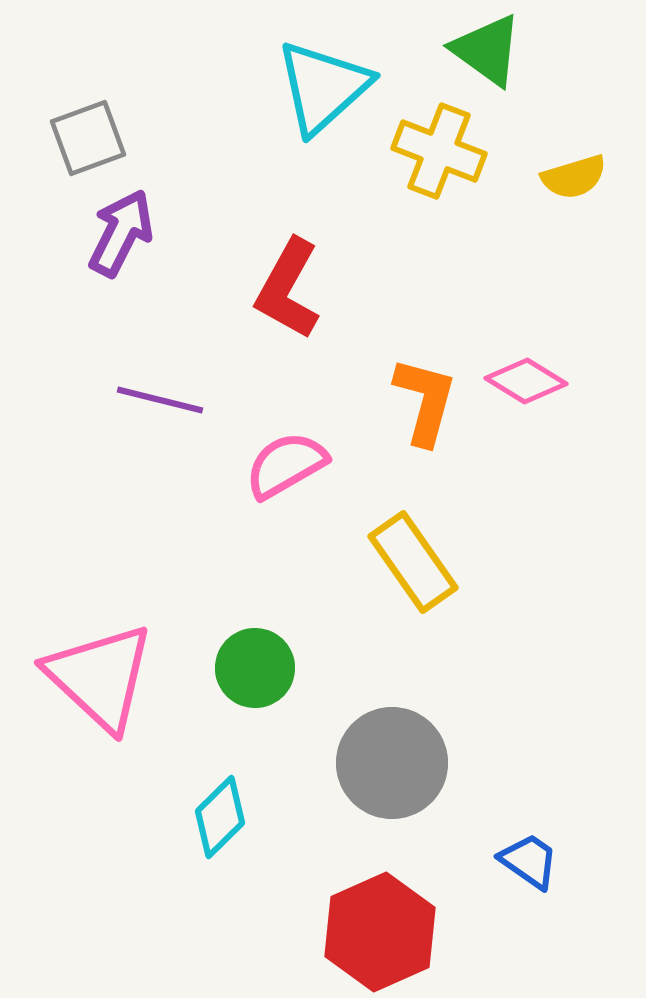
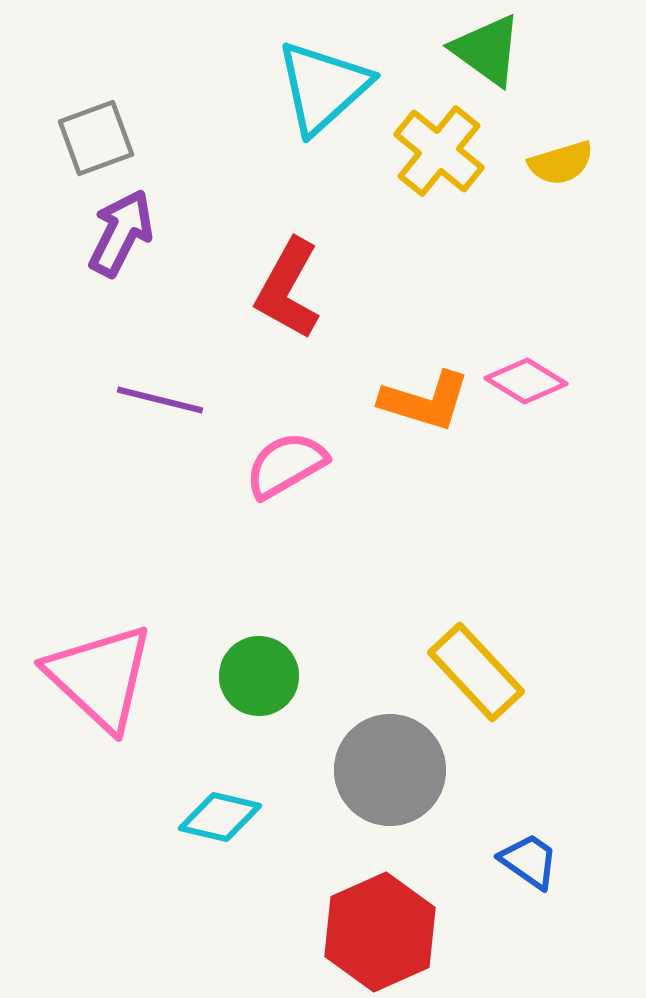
gray square: moved 8 px right
yellow cross: rotated 18 degrees clockwise
yellow semicircle: moved 13 px left, 14 px up
orange L-shape: rotated 92 degrees clockwise
yellow rectangle: moved 63 px right, 110 px down; rotated 8 degrees counterclockwise
green circle: moved 4 px right, 8 px down
gray circle: moved 2 px left, 7 px down
cyan diamond: rotated 58 degrees clockwise
